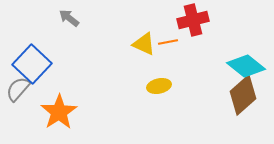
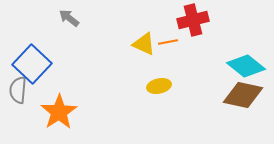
gray semicircle: moved 1 px down; rotated 36 degrees counterclockwise
brown diamond: rotated 54 degrees clockwise
